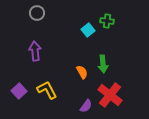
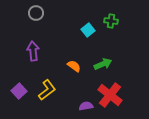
gray circle: moved 1 px left
green cross: moved 4 px right
purple arrow: moved 2 px left
green arrow: rotated 108 degrees counterclockwise
orange semicircle: moved 8 px left, 6 px up; rotated 24 degrees counterclockwise
yellow L-shape: rotated 80 degrees clockwise
purple semicircle: rotated 136 degrees counterclockwise
